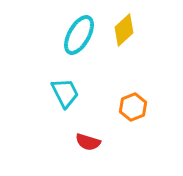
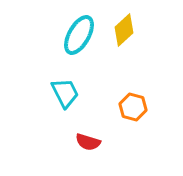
orange hexagon: rotated 24 degrees counterclockwise
